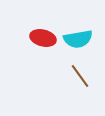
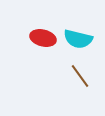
cyan semicircle: rotated 24 degrees clockwise
